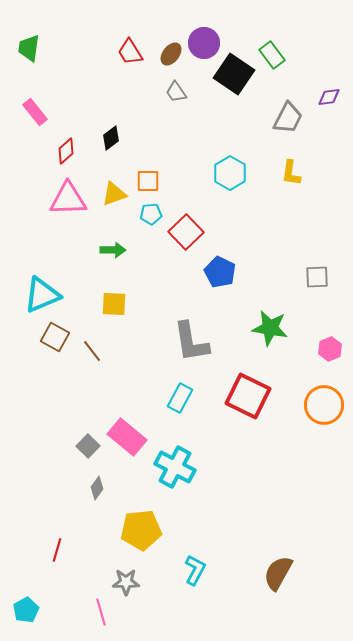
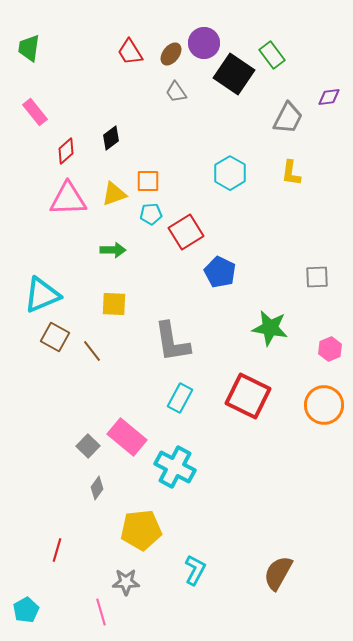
red square at (186, 232): rotated 12 degrees clockwise
gray L-shape at (191, 342): moved 19 px left
